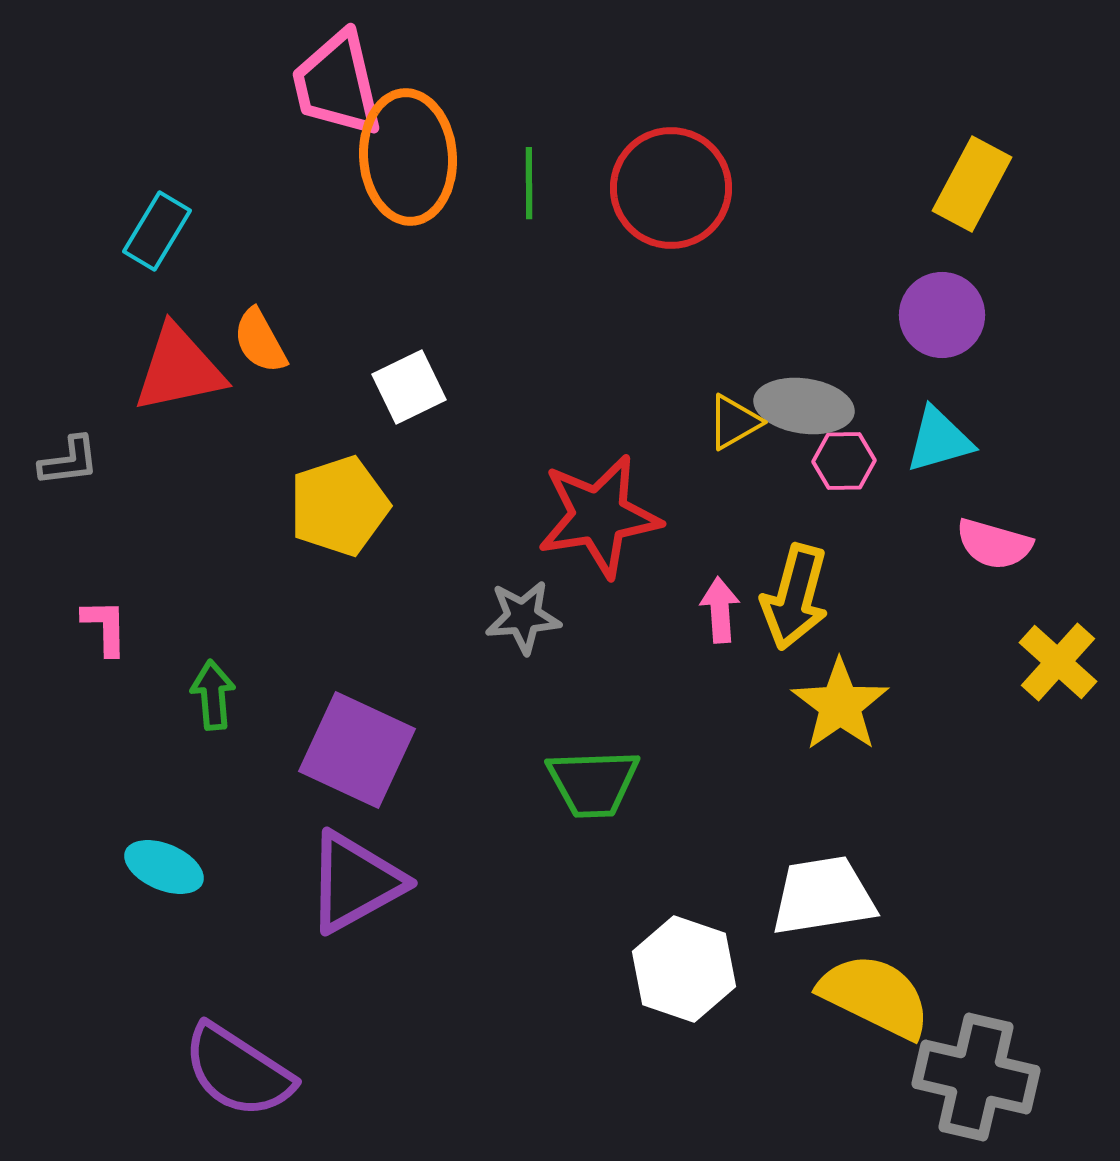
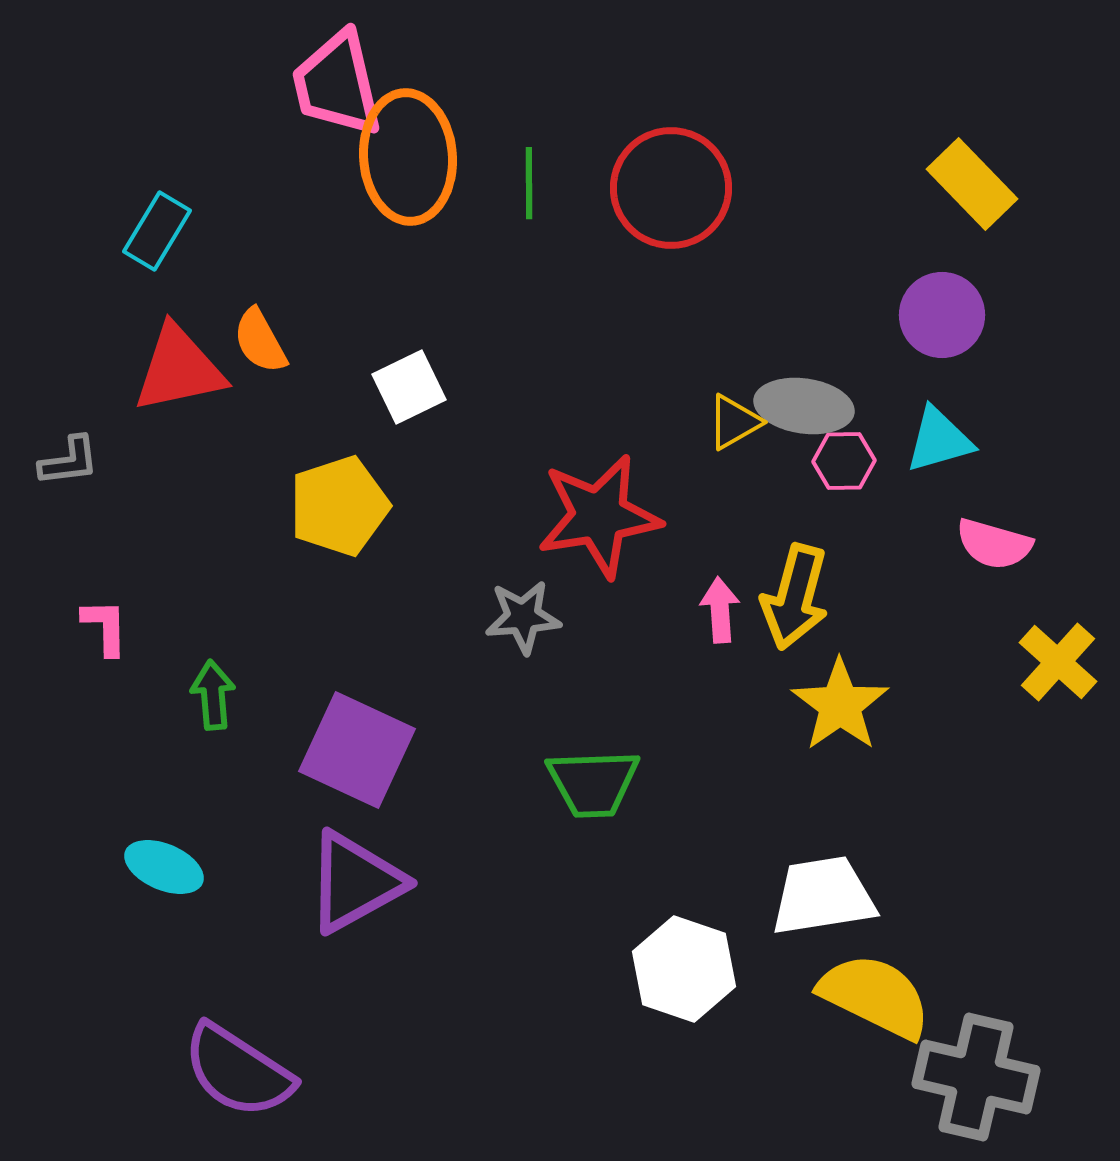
yellow rectangle: rotated 72 degrees counterclockwise
